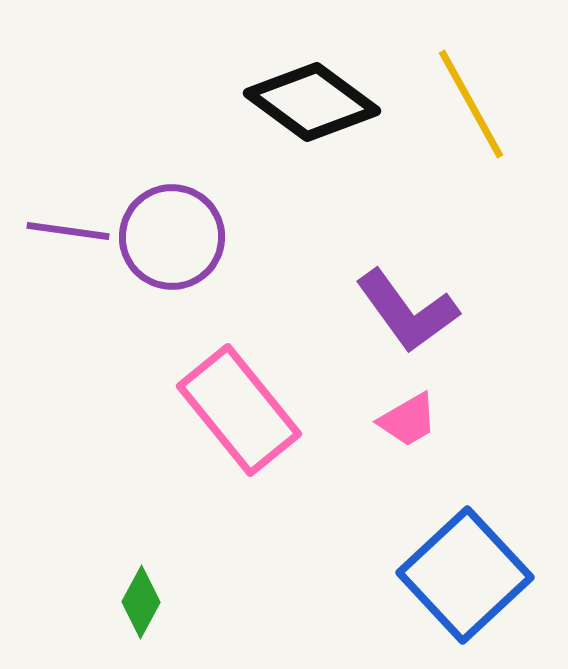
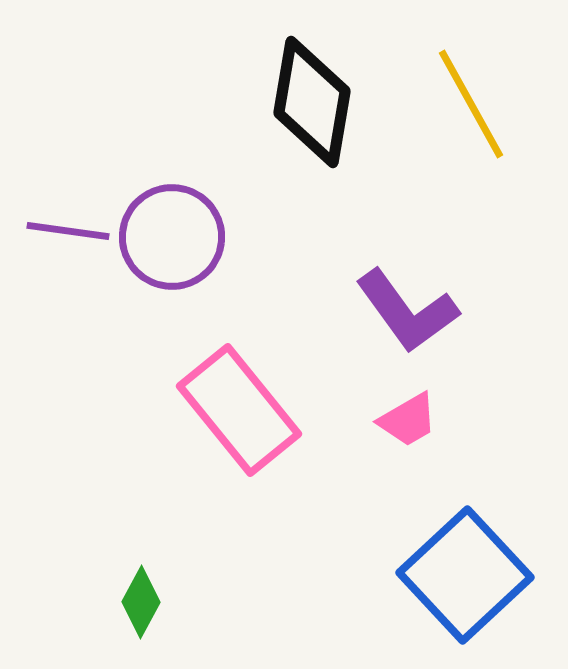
black diamond: rotated 63 degrees clockwise
